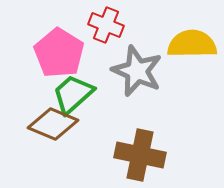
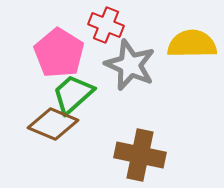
gray star: moved 7 px left, 6 px up
